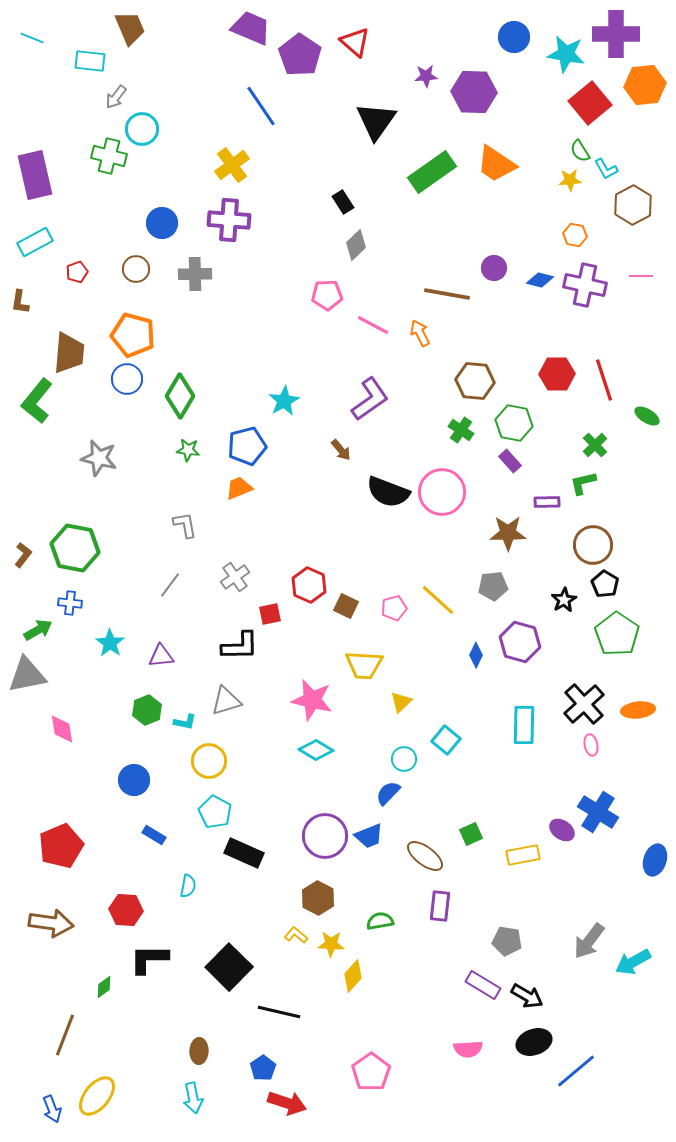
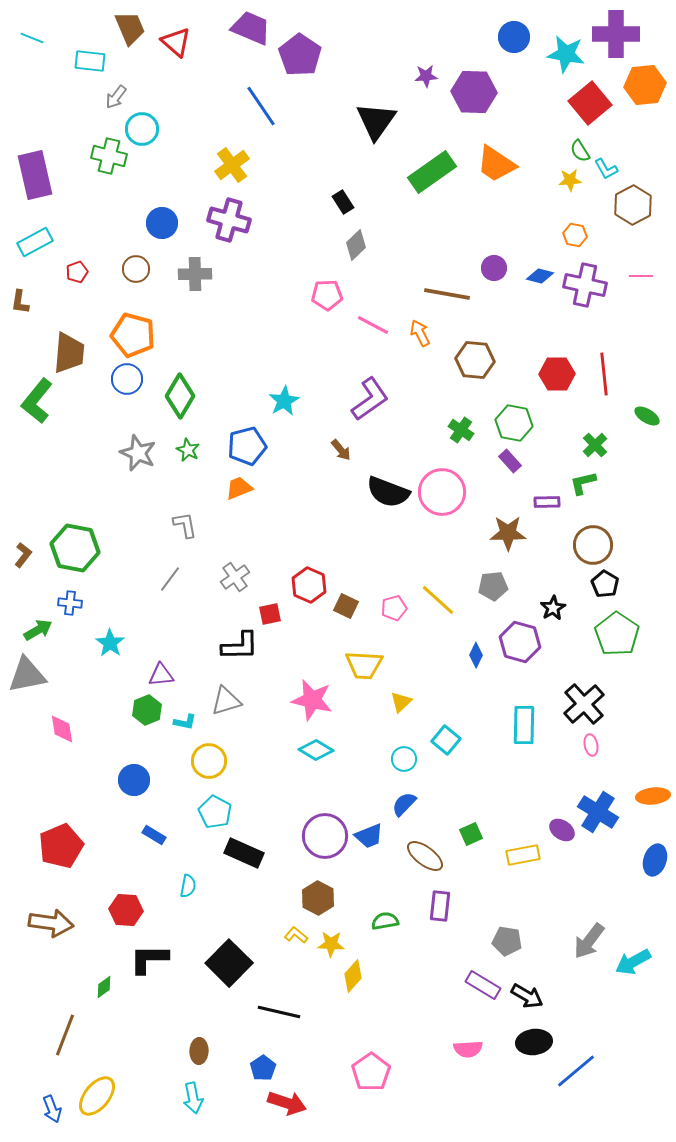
red triangle at (355, 42): moved 179 px left
purple cross at (229, 220): rotated 12 degrees clockwise
blue diamond at (540, 280): moved 4 px up
red line at (604, 380): moved 6 px up; rotated 12 degrees clockwise
brown hexagon at (475, 381): moved 21 px up
green star at (188, 450): rotated 20 degrees clockwise
gray star at (99, 458): moved 39 px right, 5 px up; rotated 9 degrees clockwise
gray line at (170, 585): moved 6 px up
black star at (564, 600): moved 11 px left, 8 px down
purple triangle at (161, 656): moved 19 px down
orange ellipse at (638, 710): moved 15 px right, 86 px down
blue semicircle at (388, 793): moved 16 px right, 11 px down
green semicircle at (380, 921): moved 5 px right
black square at (229, 967): moved 4 px up
black ellipse at (534, 1042): rotated 12 degrees clockwise
